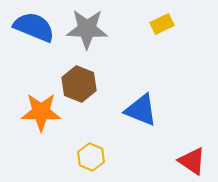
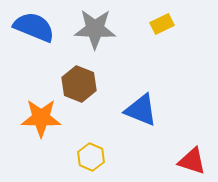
gray star: moved 8 px right
orange star: moved 6 px down
red triangle: rotated 16 degrees counterclockwise
